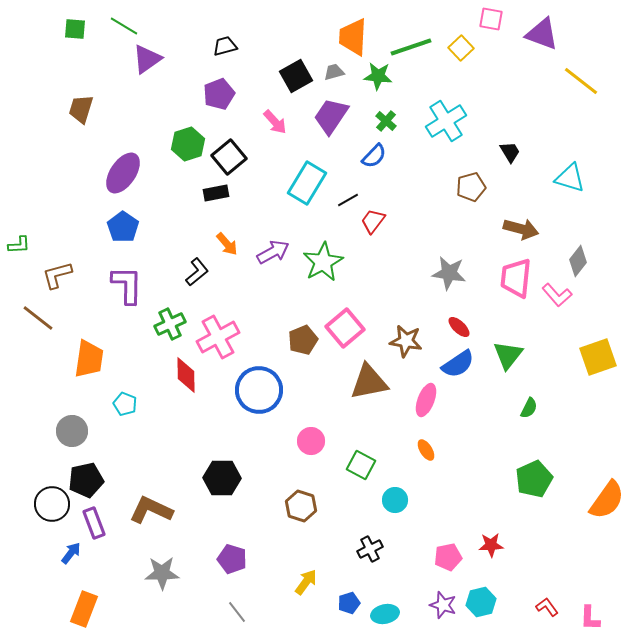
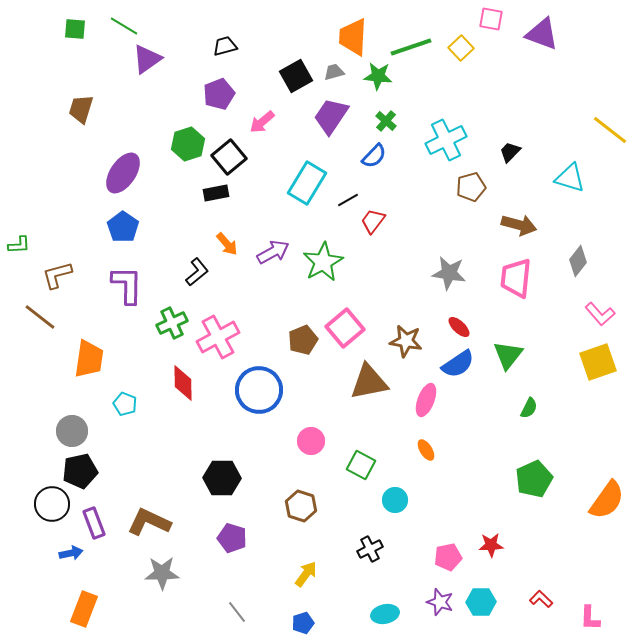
yellow line at (581, 81): moved 29 px right, 49 px down
cyan cross at (446, 121): moved 19 px down; rotated 6 degrees clockwise
pink arrow at (275, 122): moved 13 px left; rotated 92 degrees clockwise
black trapezoid at (510, 152): rotated 105 degrees counterclockwise
brown arrow at (521, 229): moved 2 px left, 4 px up
pink L-shape at (557, 295): moved 43 px right, 19 px down
brown line at (38, 318): moved 2 px right, 1 px up
green cross at (170, 324): moved 2 px right, 1 px up
yellow square at (598, 357): moved 5 px down
red diamond at (186, 375): moved 3 px left, 8 px down
black pentagon at (86, 480): moved 6 px left, 9 px up
brown L-shape at (151, 510): moved 2 px left, 12 px down
blue arrow at (71, 553): rotated 40 degrees clockwise
purple pentagon at (232, 559): moved 21 px up
yellow arrow at (306, 582): moved 8 px up
cyan hexagon at (481, 602): rotated 12 degrees clockwise
blue pentagon at (349, 603): moved 46 px left, 20 px down
purple star at (443, 605): moved 3 px left, 3 px up
red L-shape at (547, 607): moved 6 px left, 8 px up; rotated 10 degrees counterclockwise
